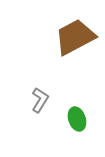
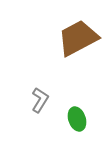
brown trapezoid: moved 3 px right, 1 px down
